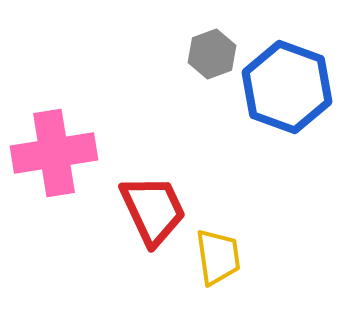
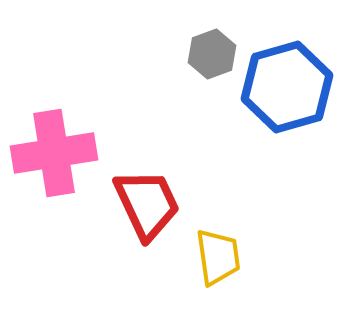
blue hexagon: rotated 24 degrees clockwise
red trapezoid: moved 6 px left, 6 px up
